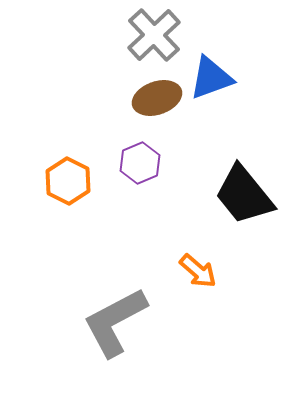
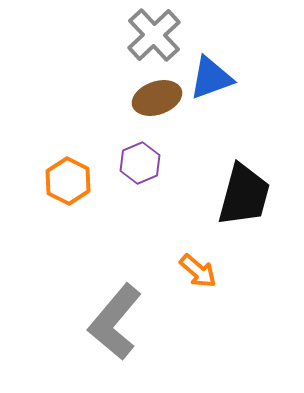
black trapezoid: rotated 126 degrees counterclockwise
gray L-shape: rotated 22 degrees counterclockwise
